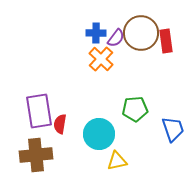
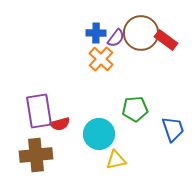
red rectangle: moved 1 px up; rotated 45 degrees counterclockwise
red semicircle: rotated 114 degrees counterclockwise
yellow triangle: moved 1 px left, 1 px up
